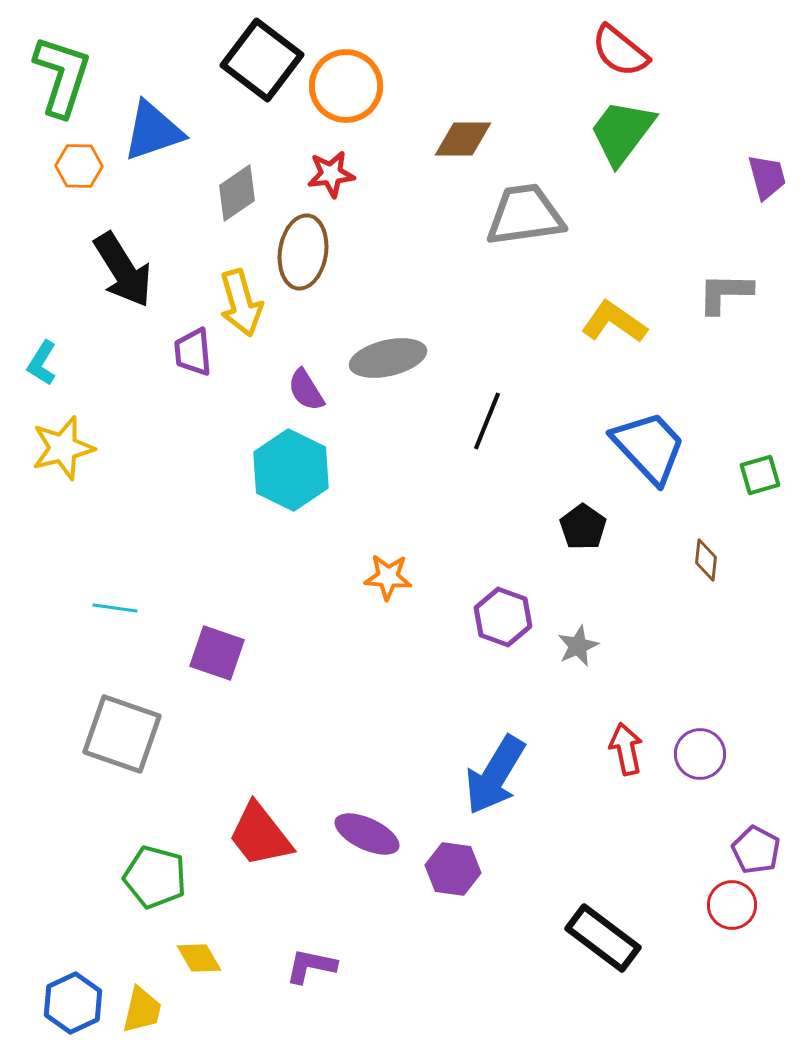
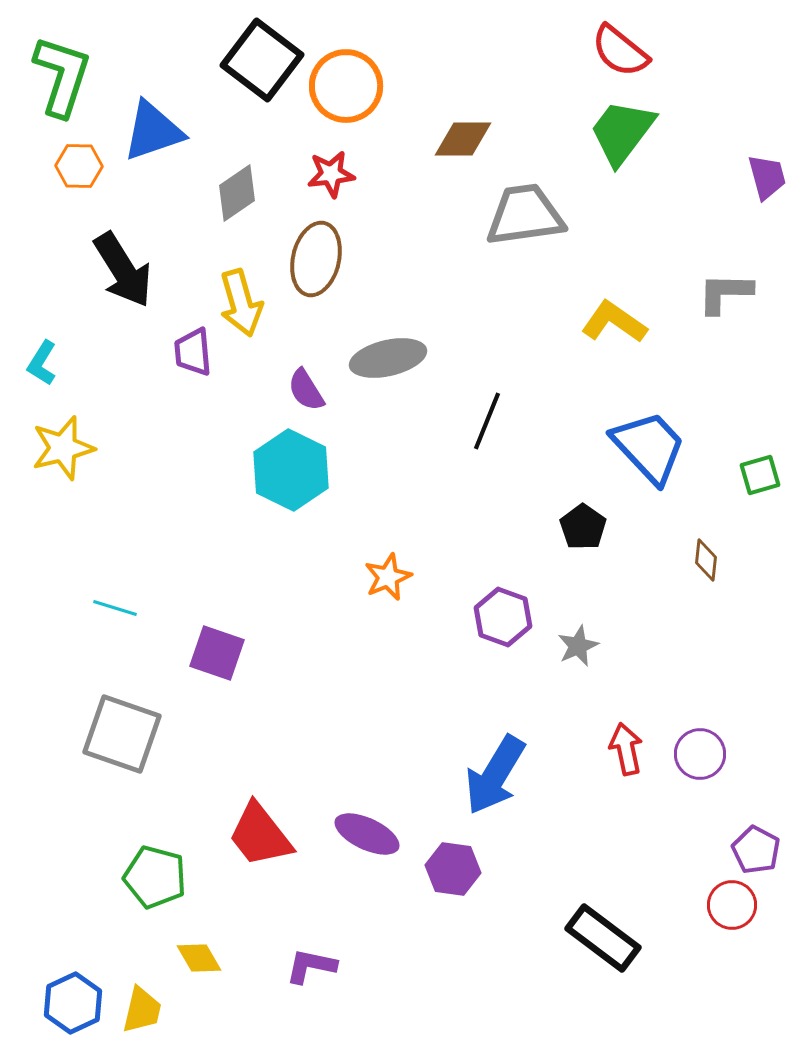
brown ellipse at (303, 252): moved 13 px right, 7 px down; rotated 4 degrees clockwise
orange star at (388, 577): rotated 27 degrees counterclockwise
cyan line at (115, 608): rotated 9 degrees clockwise
